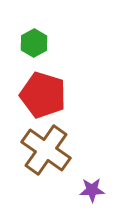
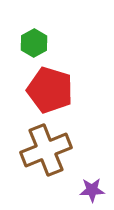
red pentagon: moved 7 px right, 5 px up
brown cross: rotated 33 degrees clockwise
